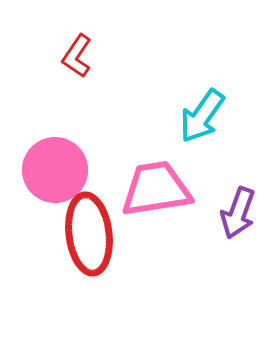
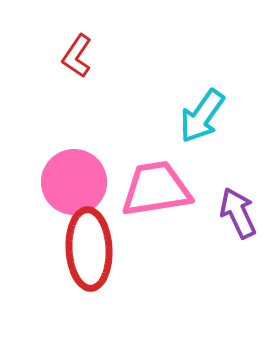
pink circle: moved 19 px right, 12 px down
purple arrow: rotated 135 degrees clockwise
red ellipse: moved 15 px down; rotated 4 degrees clockwise
